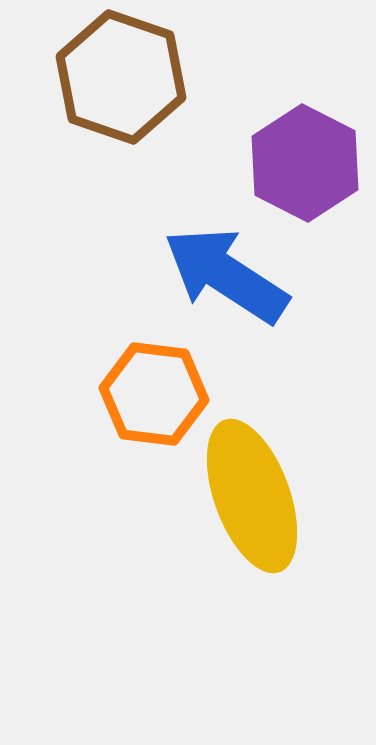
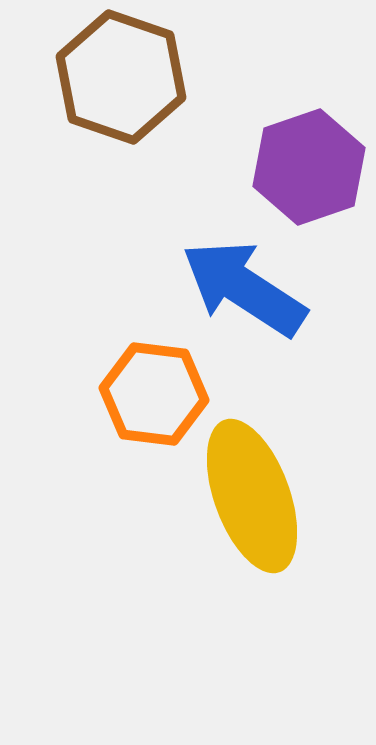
purple hexagon: moved 4 px right, 4 px down; rotated 14 degrees clockwise
blue arrow: moved 18 px right, 13 px down
